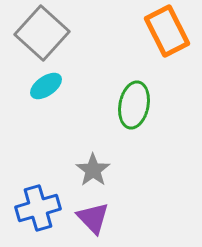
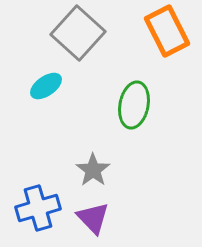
gray square: moved 36 px right
